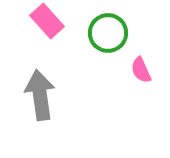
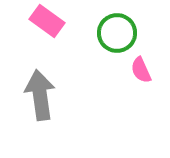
pink rectangle: rotated 12 degrees counterclockwise
green circle: moved 9 px right
